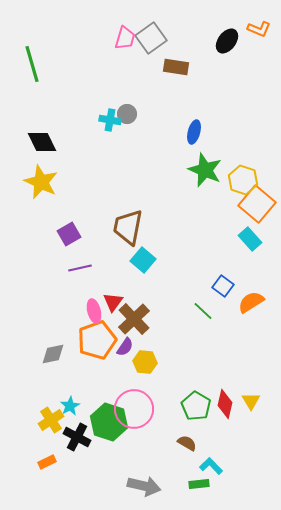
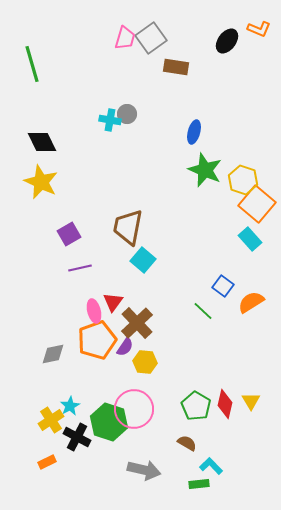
brown cross at (134, 319): moved 3 px right, 4 px down
gray arrow at (144, 486): moved 16 px up
